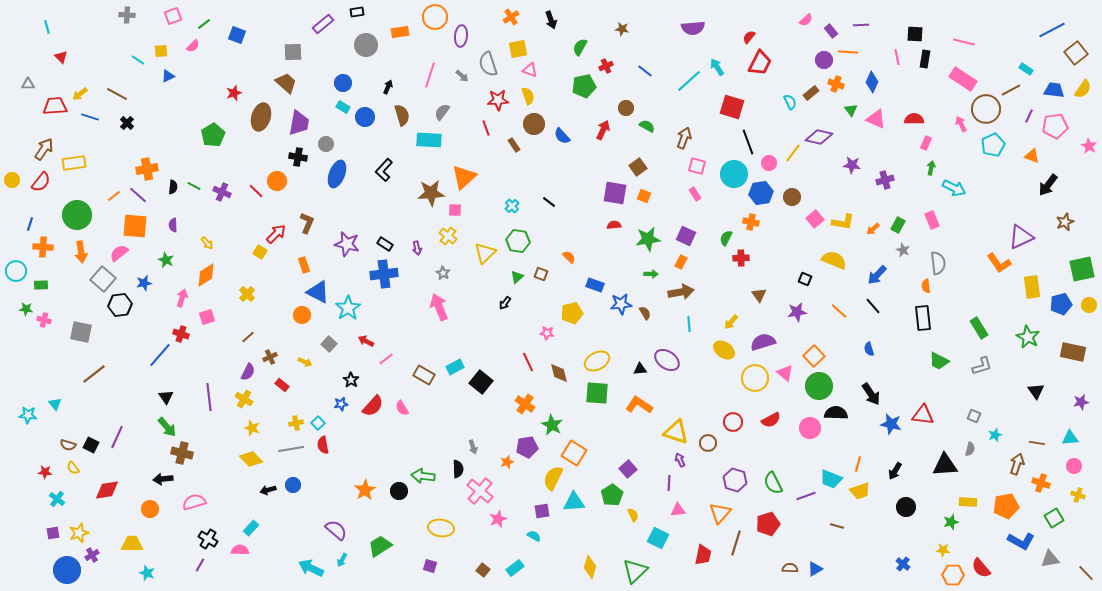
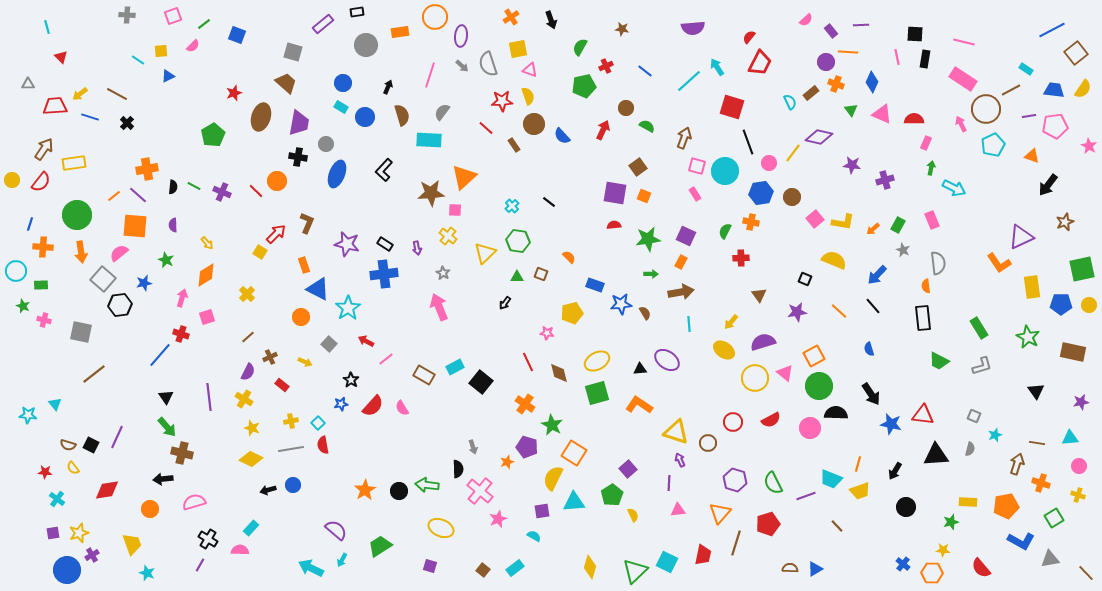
gray square at (293, 52): rotated 18 degrees clockwise
purple circle at (824, 60): moved 2 px right, 2 px down
gray arrow at (462, 76): moved 10 px up
red star at (498, 100): moved 4 px right, 1 px down
cyan rectangle at (343, 107): moved 2 px left
purple line at (1029, 116): rotated 56 degrees clockwise
pink triangle at (876, 119): moved 6 px right, 5 px up
red line at (486, 128): rotated 28 degrees counterclockwise
cyan circle at (734, 174): moved 9 px left, 3 px up
green semicircle at (726, 238): moved 1 px left, 7 px up
green triangle at (517, 277): rotated 40 degrees clockwise
blue triangle at (318, 292): moved 3 px up
blue pentagon at (1061, 304): rotated 15 degrees clockwise
green star at (26, 309): moved 3 px left, 3 px up; rotated 16 degrees clockwise
orange circle at (302, 315): moved 1 px left, 2 px down
orange square at (814, 356): rotated 15 degrees clockwise
green square at (597, 393): rotated 20 degrees counterclockwise
yellow cross at (296, 423): moved 5 px left, 2 px up
purple pentagon at (527, 447): rotated 25 degrees clockwise
yellow diamond at (251, 459): rotated 20 degrees counterclockwise
black triangle at (945, 465): moved 9 px left, 10 px up
pink circle at (1074, 466): moved 5 px right
green arrow at (423, 476): moved 4 px right, 9 px down
brown line at (837, 526): rotated 32 degrees clockwise
yellow ellipse at (441, 528): rotated 15 degrees clockwise
cyan square at (658, 538): moved 9 px right, 24 px down
yellow trapezoid at (132, 544): rotated 70 degrees clockwise
orange hexagon at (953, 575): moved 21 px left, 2 px up
